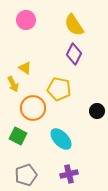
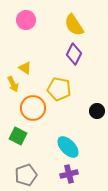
cyan ellipse: moved 7 px right, 8 px down
